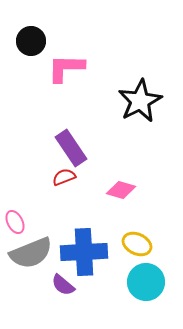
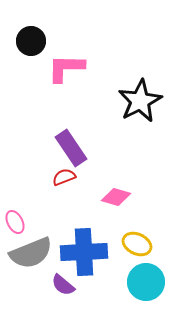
pink diamond: moved 5 px left, 7 px down
